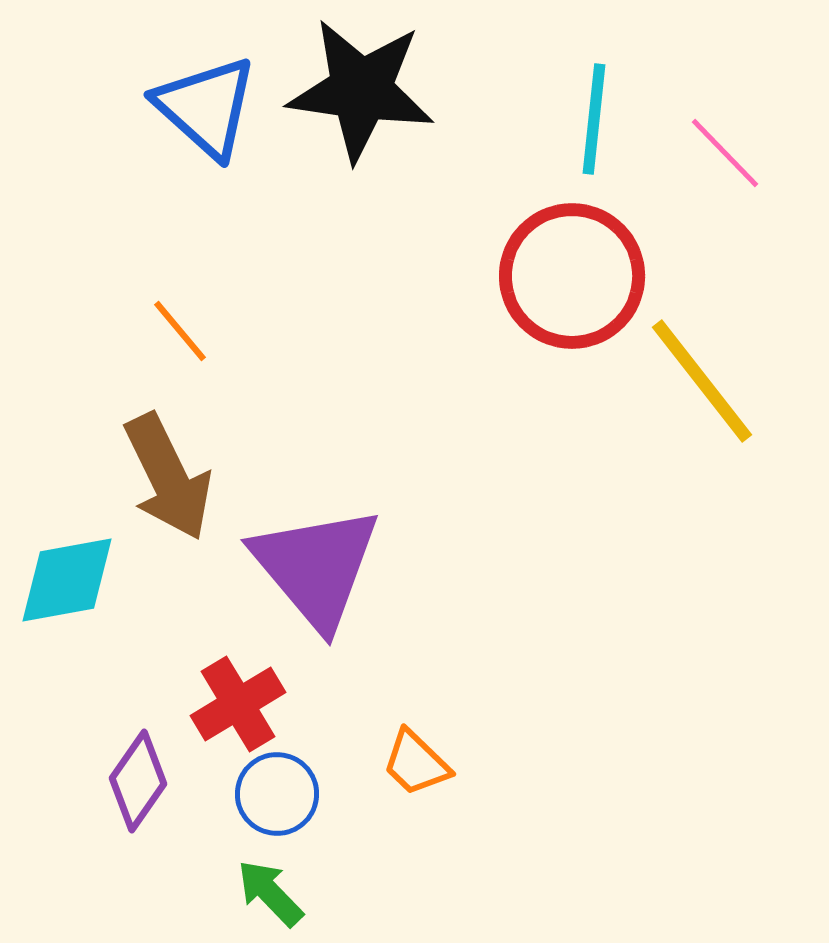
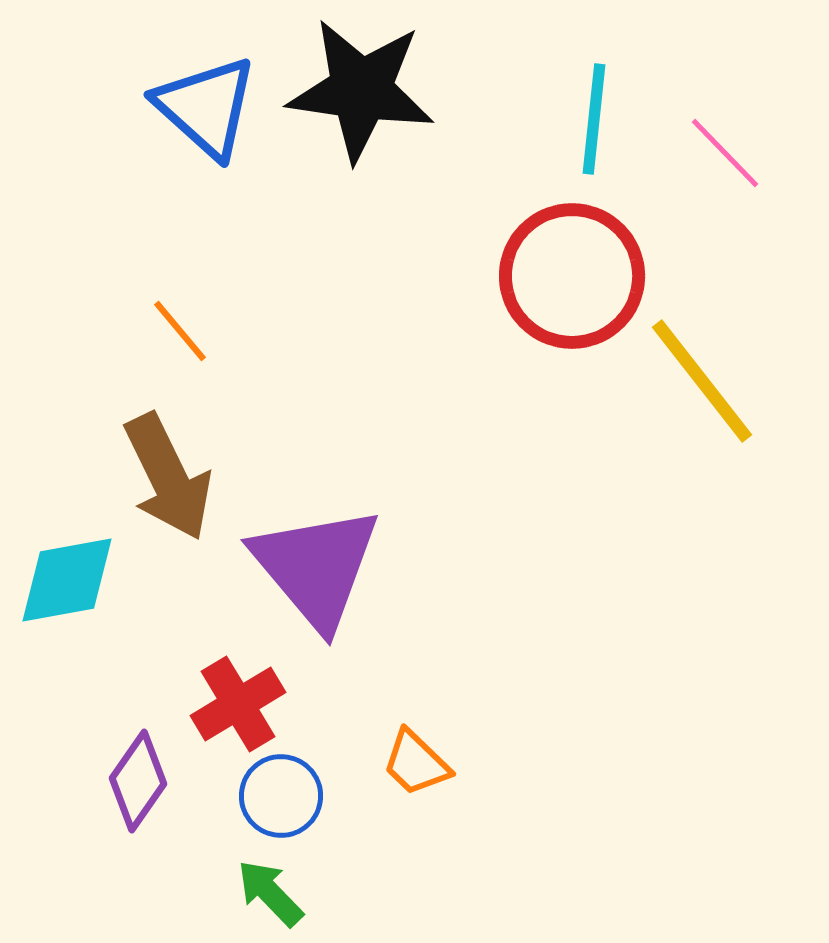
blue circle: moved 4 px right, 2 px down
